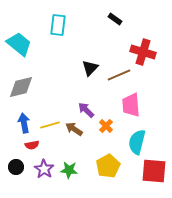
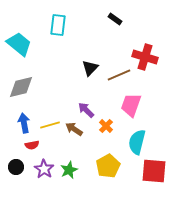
red cross: moved 2 px right, 5 px down
pink trapezoid: rotated 25 degrees clockwise
green star: rotated 30 degrees counterclockwise
